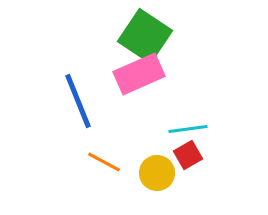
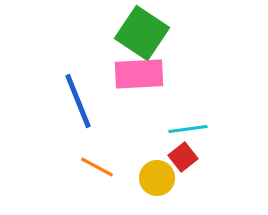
green square: moved 3 px left, 3 px up
pink rectangle: rotated 21 degrees clockwise
red square: moved 5 px left, 2 px down; rotated 8 degrees counterclockwise
orange line: moved 7 px left, 5 px down
yellow circle: moved 5 px down
